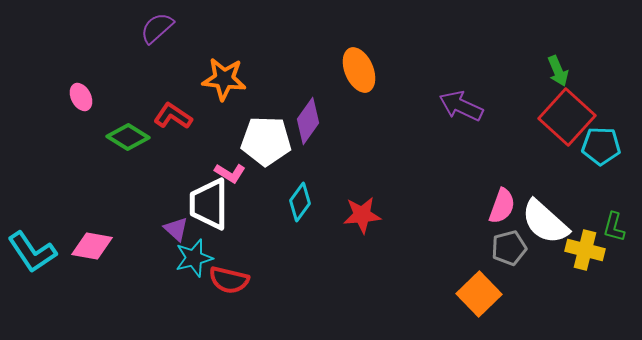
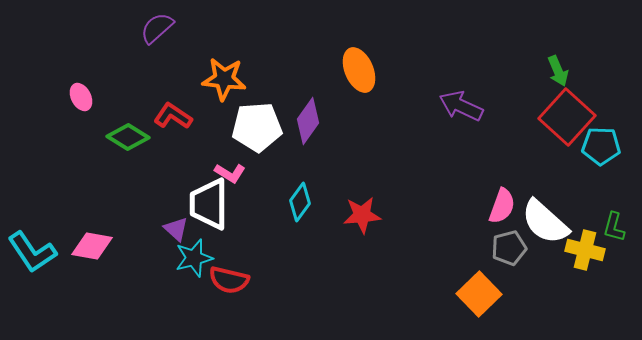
white pentagon: moved 9 px left, 14 px up; rotated 6 degrees counterclockwise
